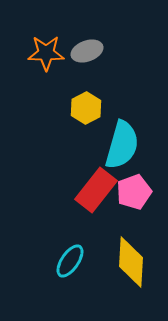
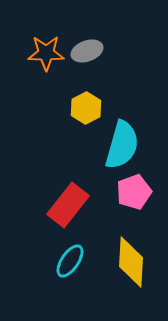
red rectangle: moved 28 px left, 15 px down
